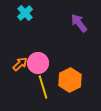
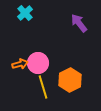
orange arrow: rotated 28 degrees clockwise
